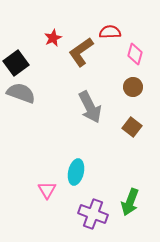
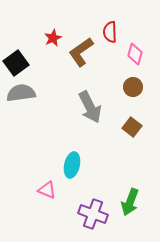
red semicircle: rotated 90 degrees counterclockwise
gray semicircle: rotated 28 degrees counterclockwise
cyan ellipse: moved 4 px left, 7 px up
pink triangle: rotated 36 degrees counterclockwise
